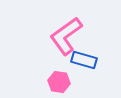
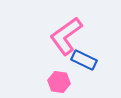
blue rectangle: rotated 10 degrees clockwise
